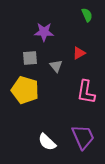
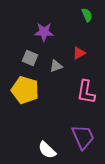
gray square: rotated 28 degrees clockwise
gray triangle: rotated 48 degrees clockwise
white semicircle: moved 8 px down
